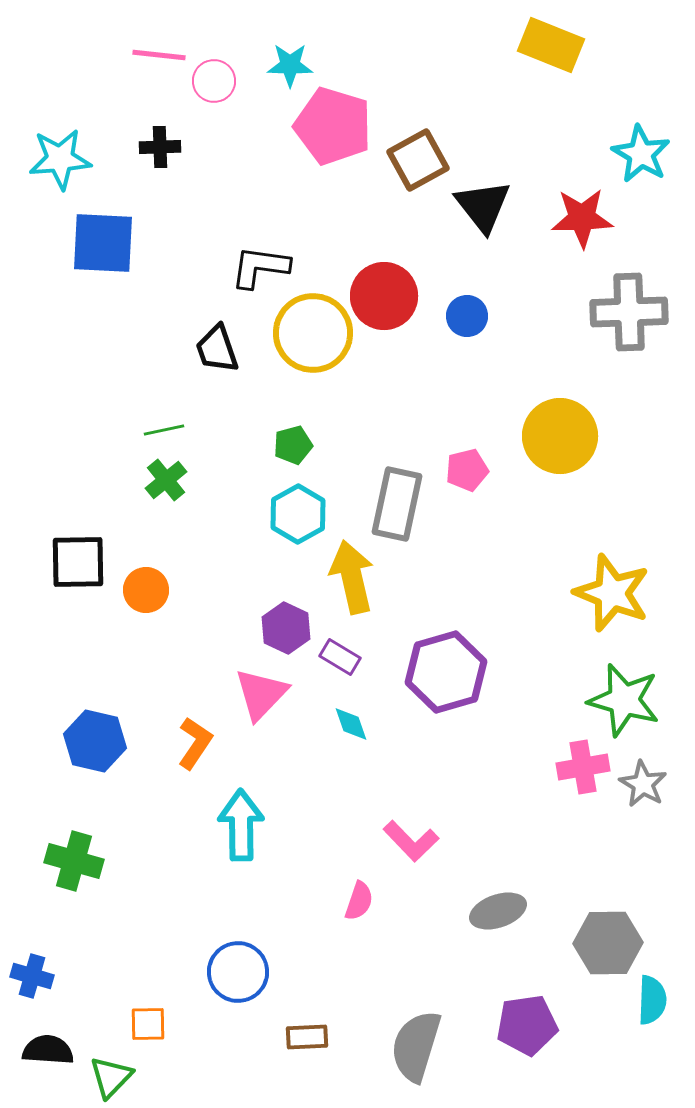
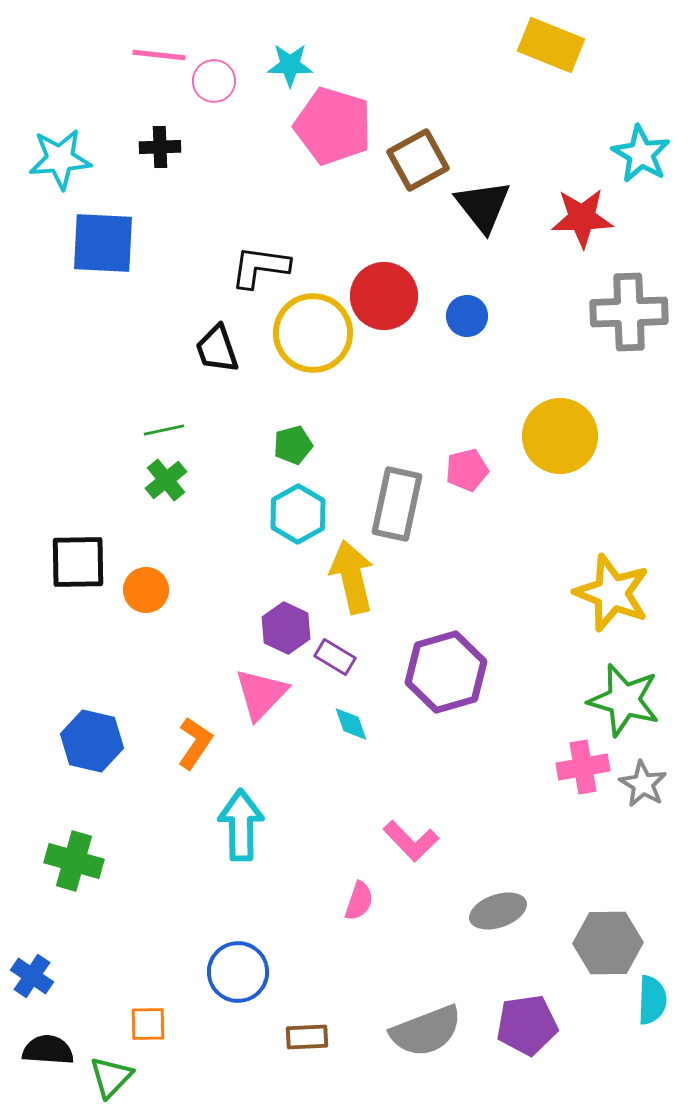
purple rectangle at (340, 657): moved 5 px left
blue hexagon at (95, 741): moved 3 px left
blue cross at (32, 976): rotated 18 degrees clockwise
gray semicircle at (416, 1046): moved 10 px right, 15 px up; rotated 128 degrees counterclockwise
